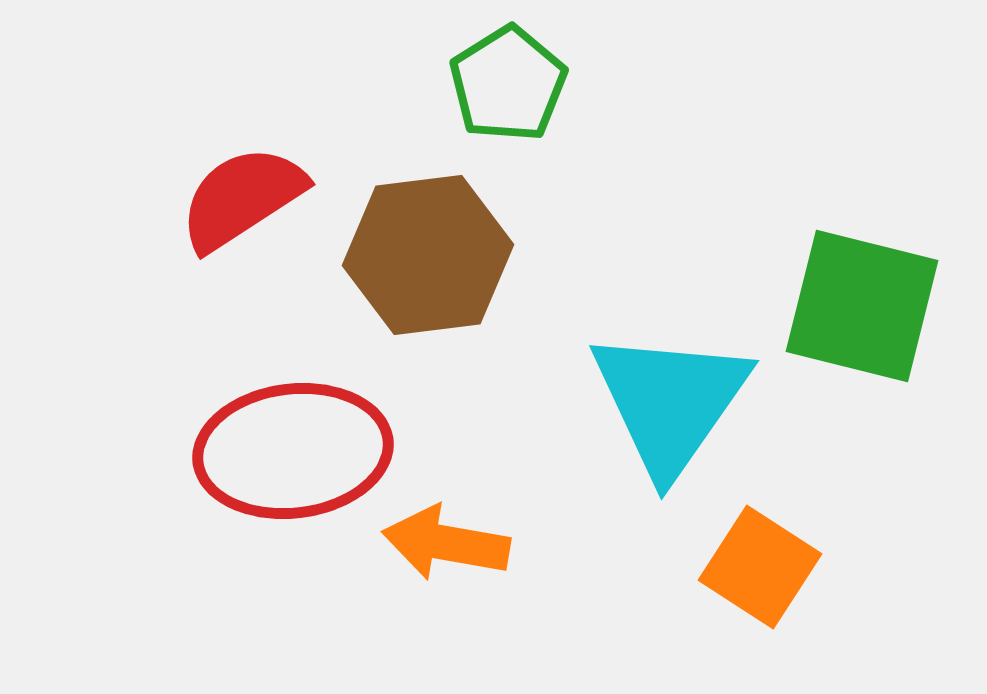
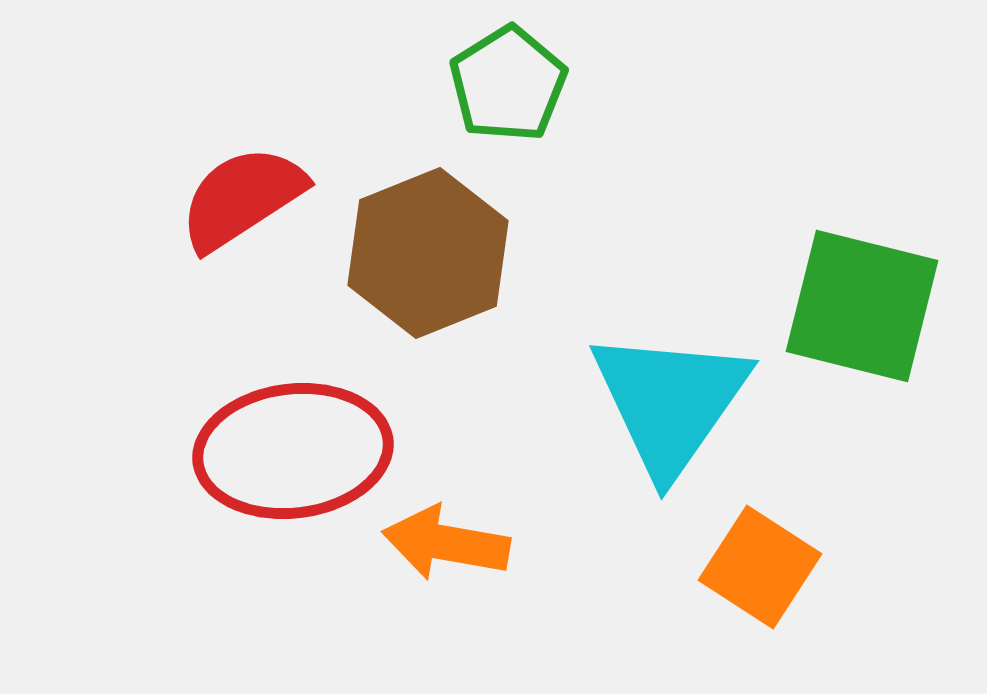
brown hexagon: moved 2 px up; rotated 15 degrees counterclockwise
